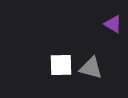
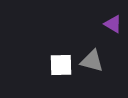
gray triangle: moved 1 px right, 7 px up
